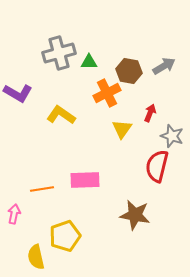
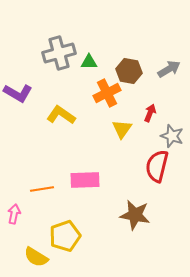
gray arrow: moved 5 px right, 3 px down
yellow semicircle: rotated 45 degrees counterclockwise
